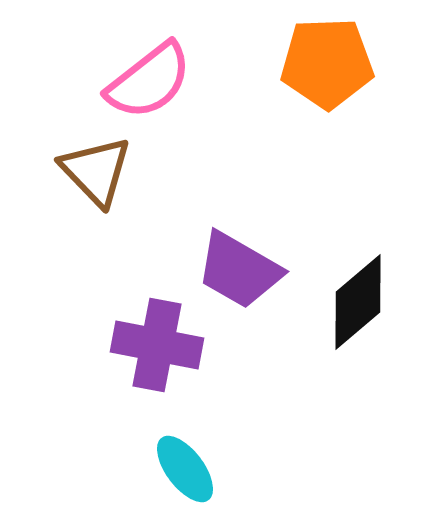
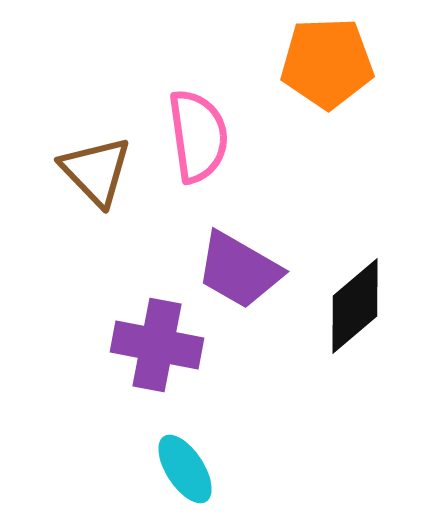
pink semicircle: moved 49 px right, 55 px down; rotated 60 degrees counterclockwise
black diamond: moved 3 px left, 4 px down
cyan ellipse: rotated 4 degrees clockwise
